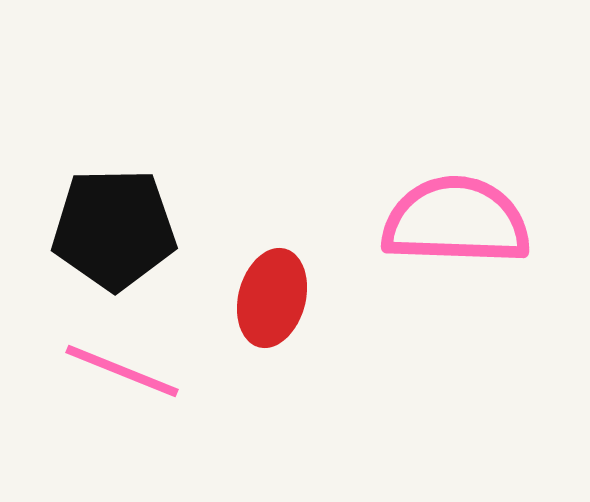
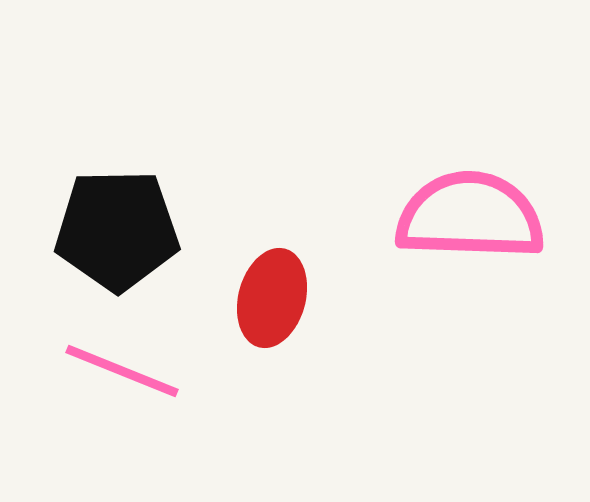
pink semicircle: moved 14 px right, 5 px up
black pentagon: moved 3 px right, 1 px down
